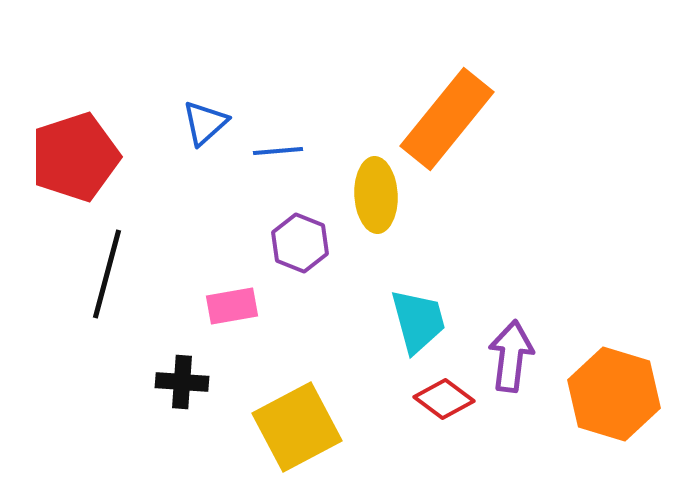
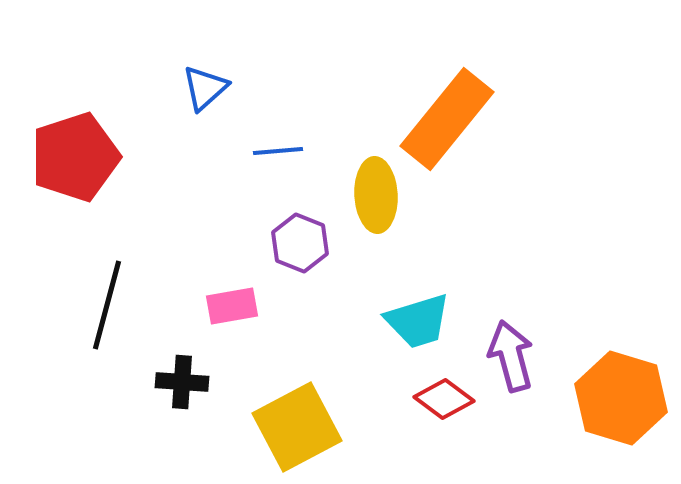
blue triangle: moved 35 px up
black line: moved 31 px down
cyan trapezoid: rotated 88 degrees clockwise
purple arrow: rotated 22 degrees counterclockwise
orange hexagon: moved 7 px right, 4 px down
